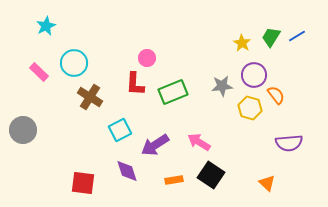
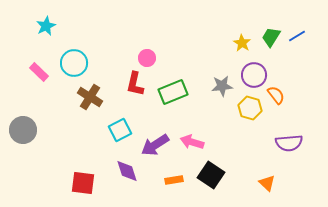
red L-shape: rotated 10 degrees clockwise
pink arrow: moved 7 px left; rotated 15 degrees counterclockwise
